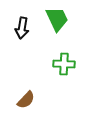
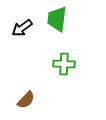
green trapezoid: rotated 148 degrees counterclockwise
black arrow: rotated 45 degrees clockwise
